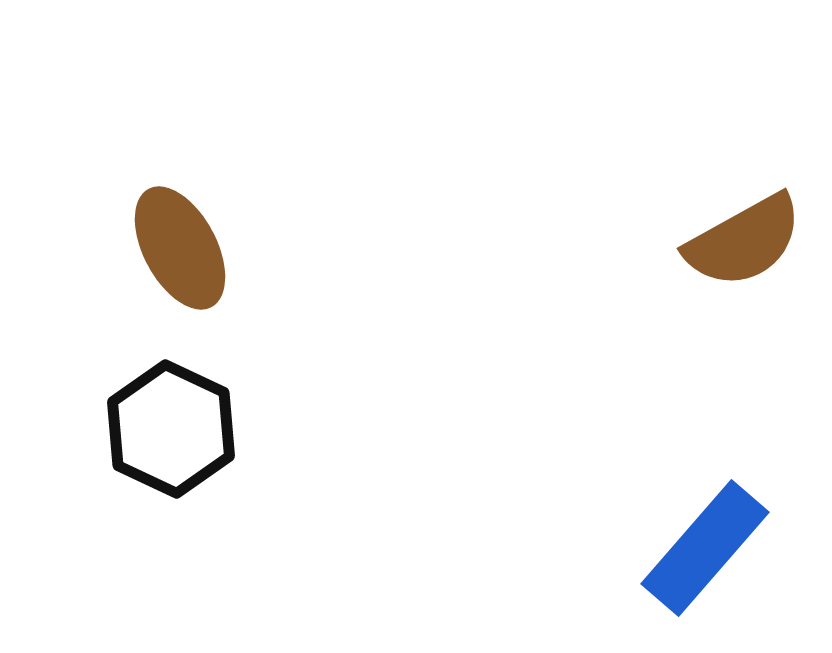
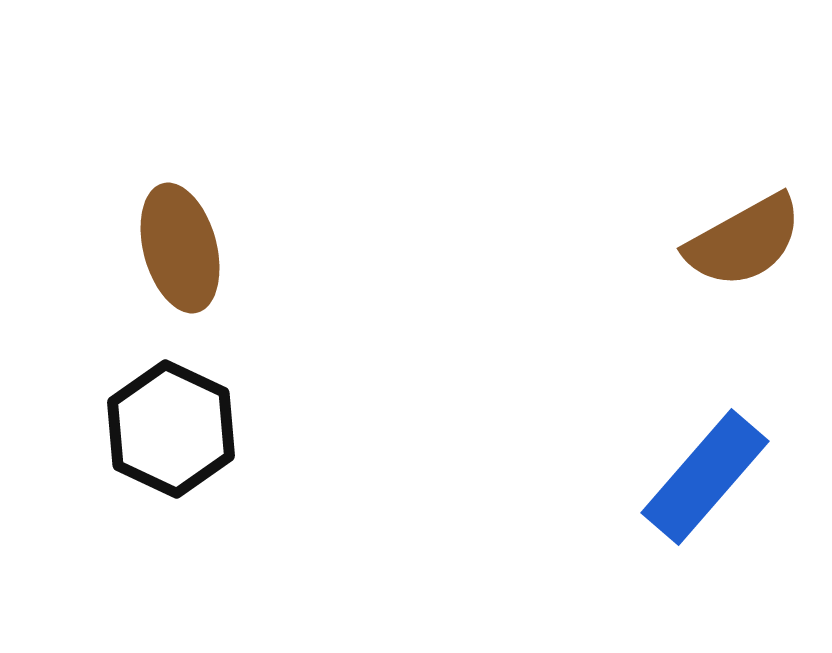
brown ellipse: rotated 13 degrees clockwise
blue rectangle: moved 71 px up
